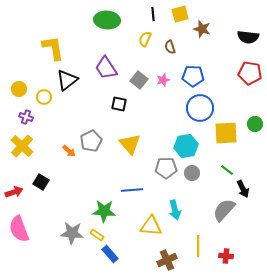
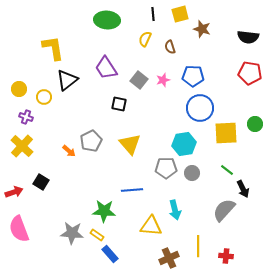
cyan hexagon at (186, 146): moved 2 px left, 2 px up
brown cross at (167, 260): moved 2 px right, 2 px up
